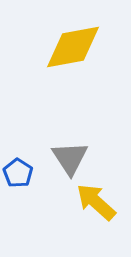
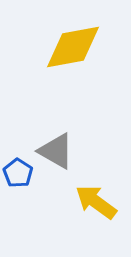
gray triangle: moved 14 px left, 7 px up; rotated 27 degrees counterclockwise
yellow arrow: rotated 6 degrees counterclockwise
